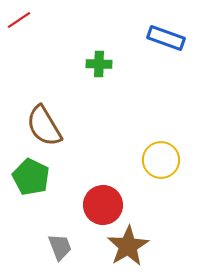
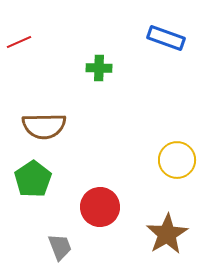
red line: moved 22 px down; rotated 10 degrees clockwise
green cross: moved 4 px down
brown semicircle: rotated 60 degrees counterclockwise
yellow circle: moved 16 px right
green pentagon: moved 2 px right, 2 px down; rotated 12 degrees clockwise
red circle: moved 3 px left, 2 px down
brown star: moved 39 px right, 12 px up
